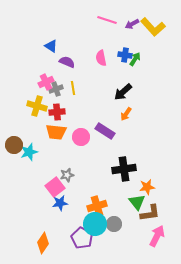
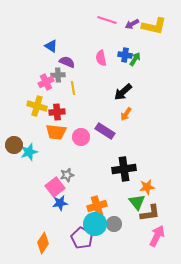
yellow L-shape: moved 1 px right, 1 px up; rotated 35 degrees counterclockwise
gray cross: moved 2 px right, 14 px up; rotated 16 degrees clockwise
